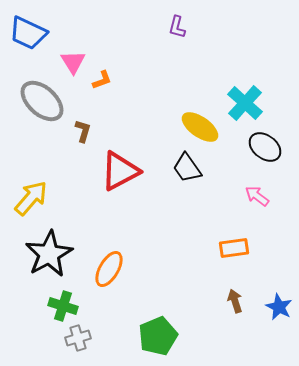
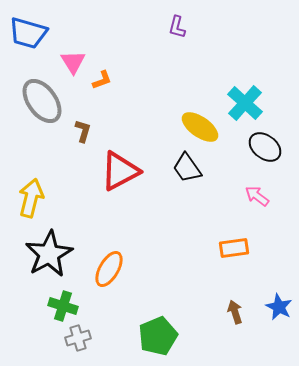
blue trapezoid: rotated 9 degrees counterclockwise
gray ellipse: rotated 12 degrees clockwise
yellow arrow: rotated 27 degrees counterclockwise
brown arrow: moved 11 px down
